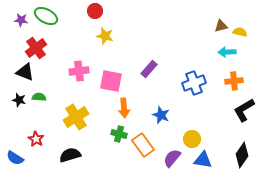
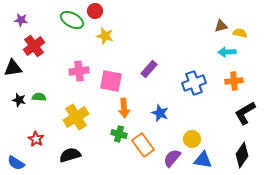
green ellipse: moved 26 px right, 4 px down
yellow semicircle: moved 1 px down
red cross: moved 2 px left, 2 px up
black triangle: moved 12 px left, 4 px up; rotated 30 degrees counterclockwise
black L-shape: moved 1 px right, 3 px down
blue star: moved 1 px left, 2 px up
blue semicircle: moved 1 px right, 5 px down
